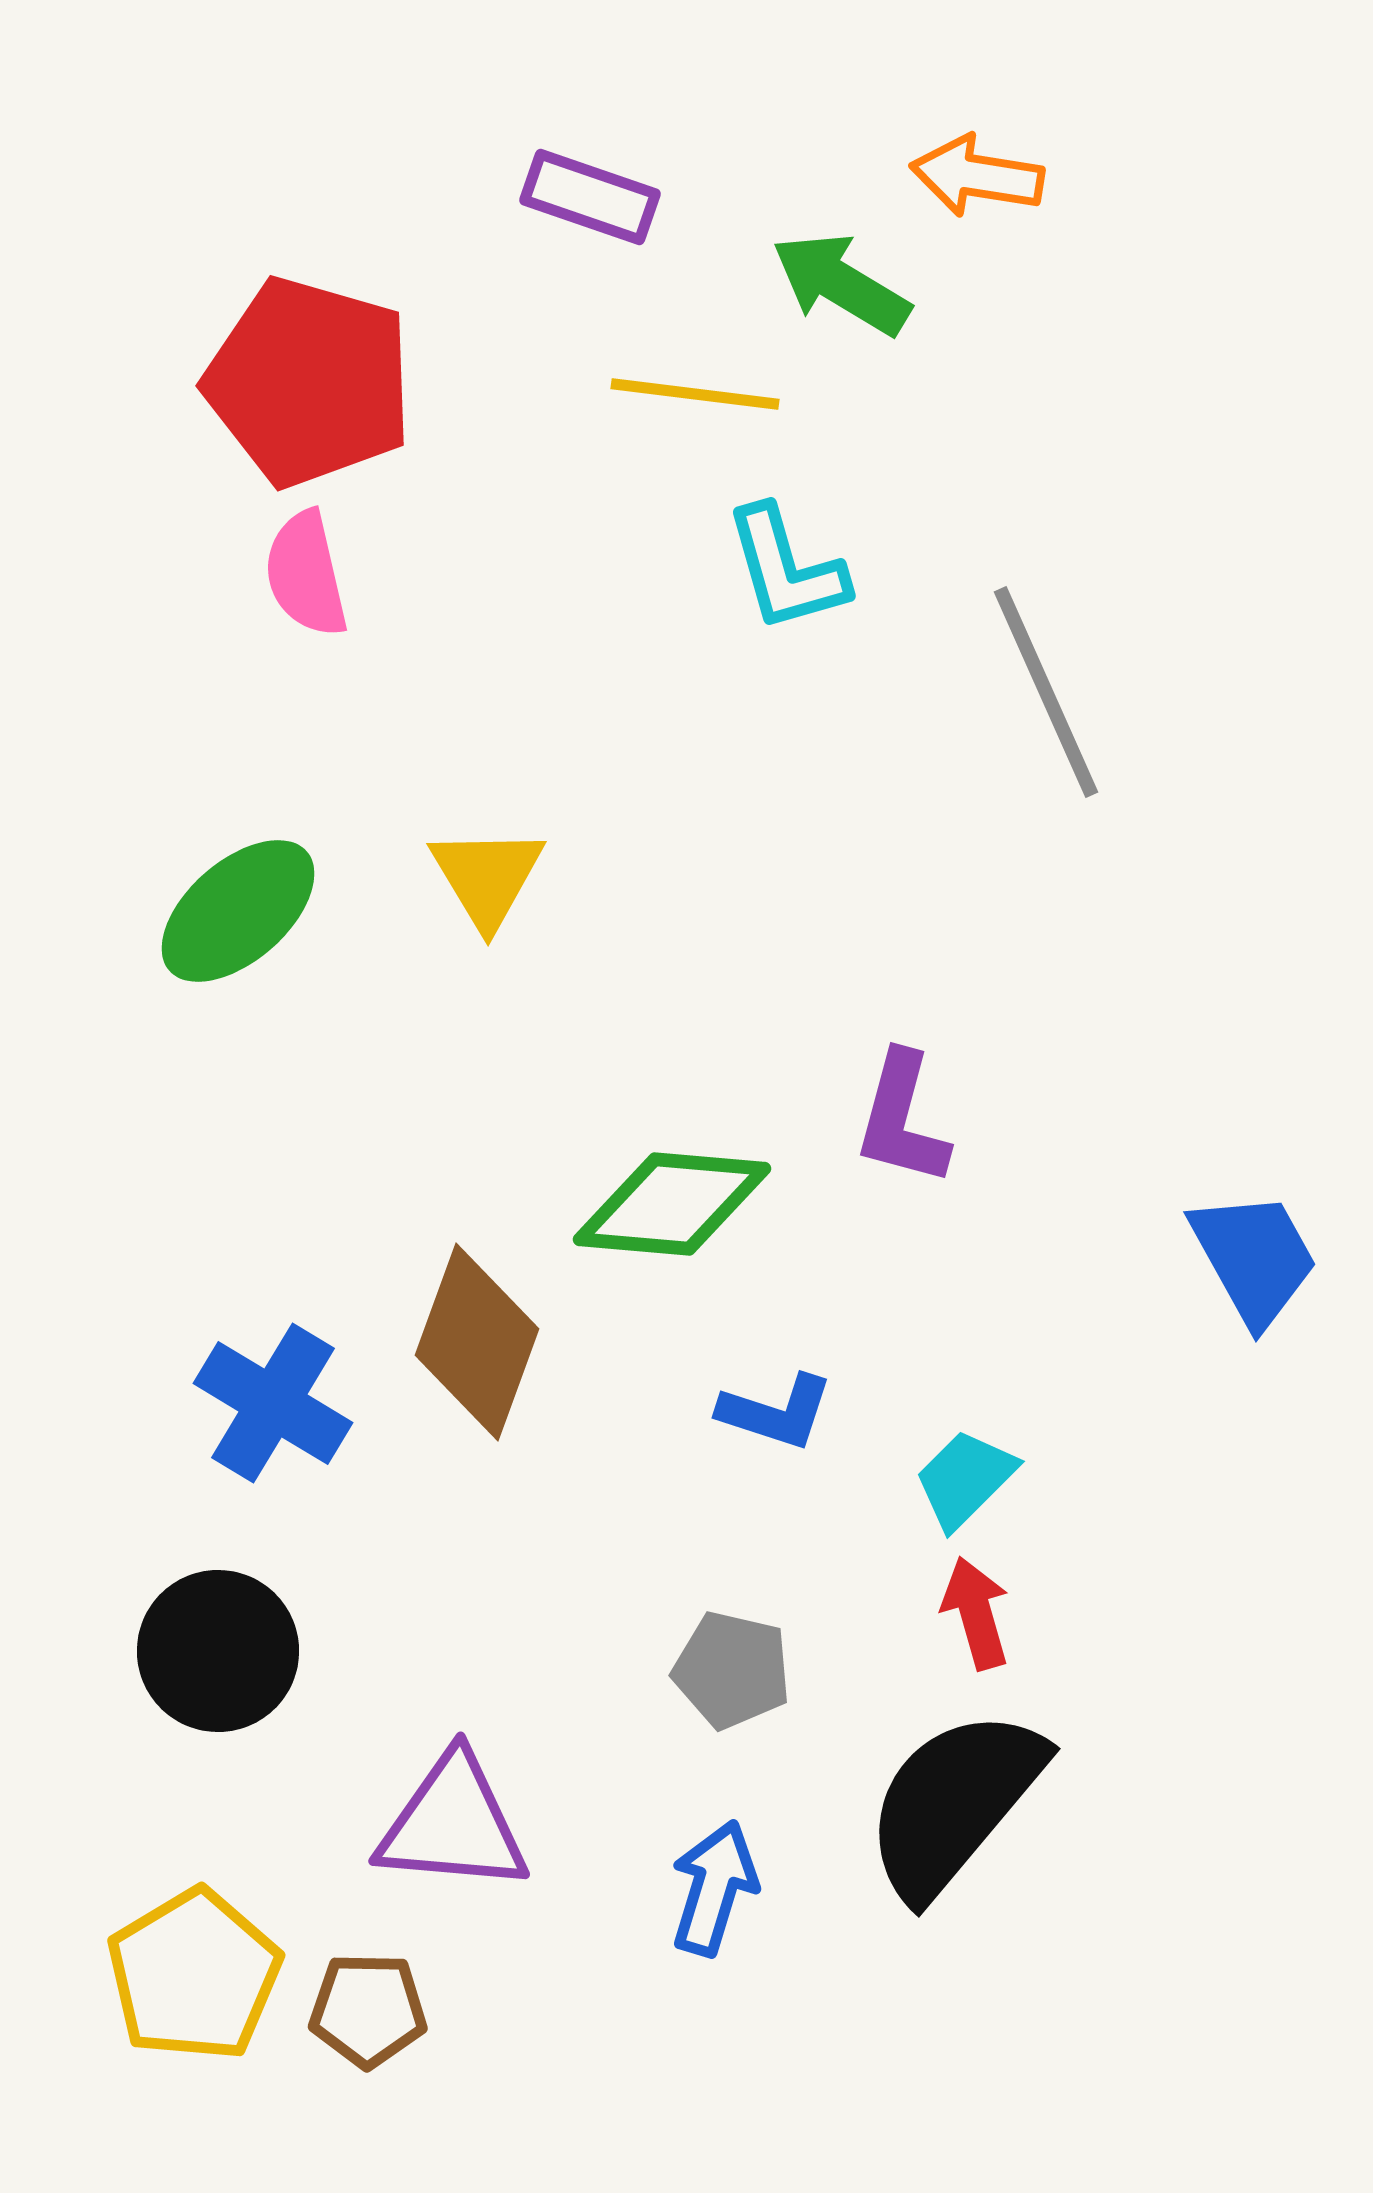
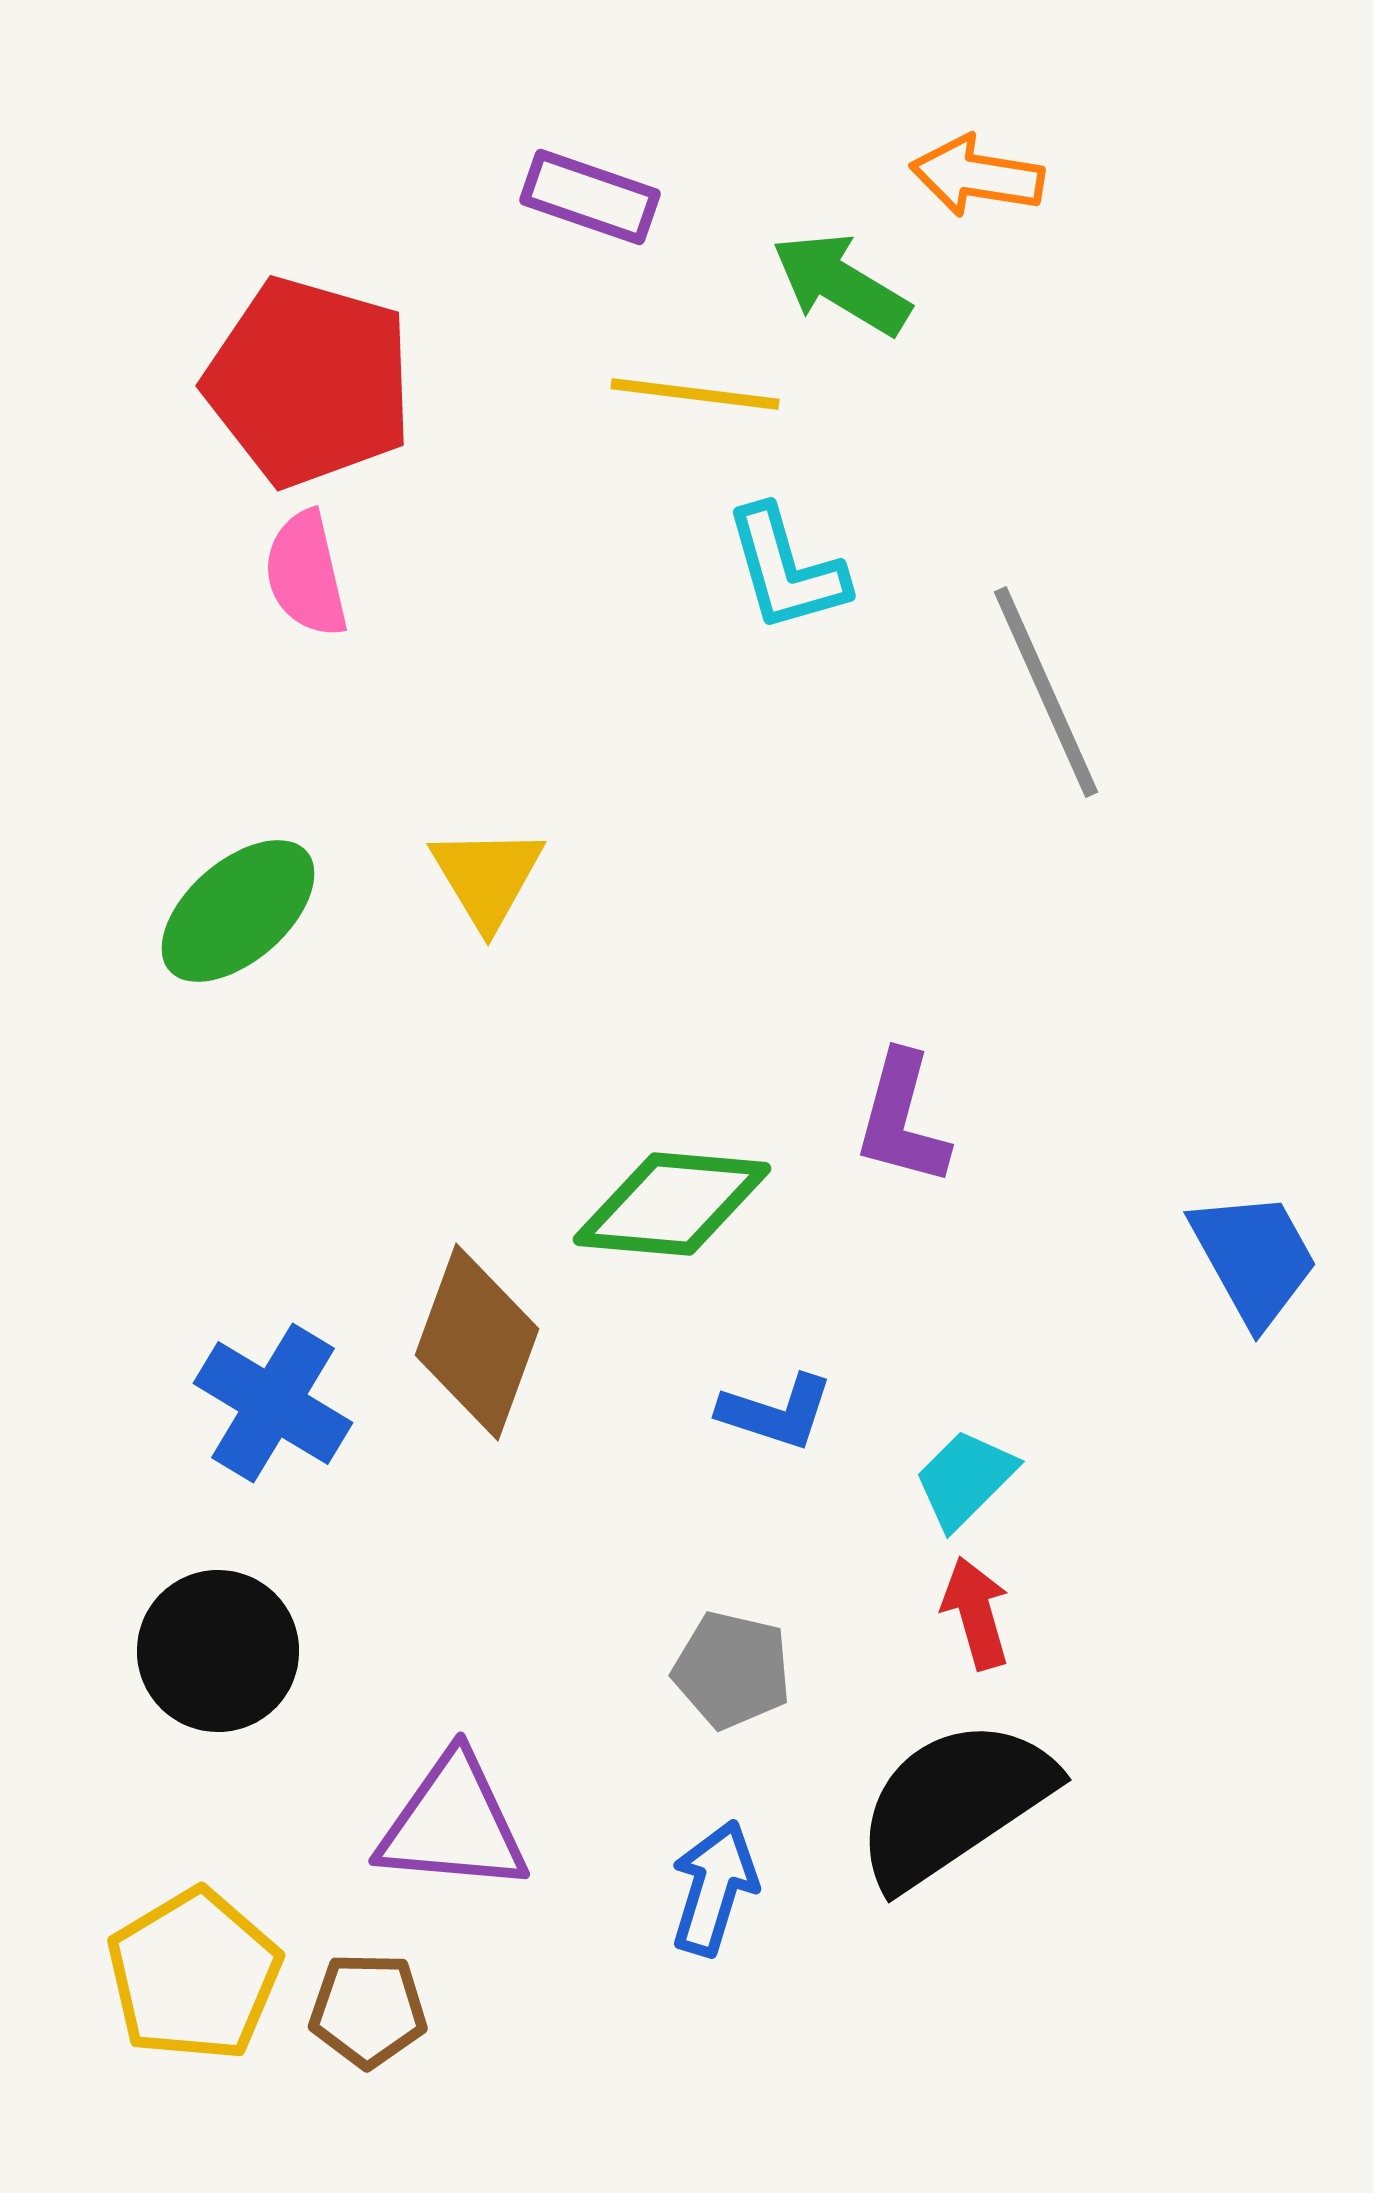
black semicircle: rotated 16 degrees clockwise
